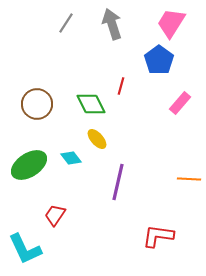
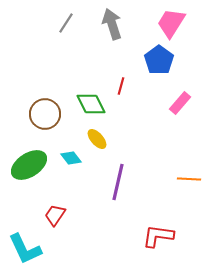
brown circle: moved 8 px right, 10 px down
